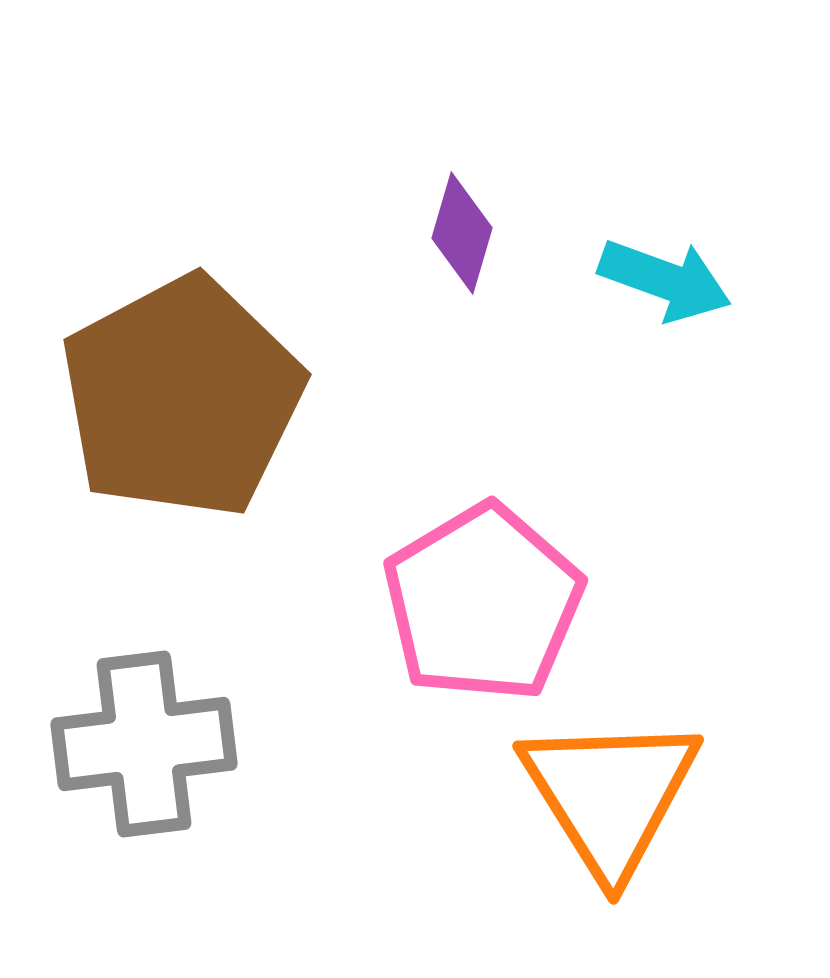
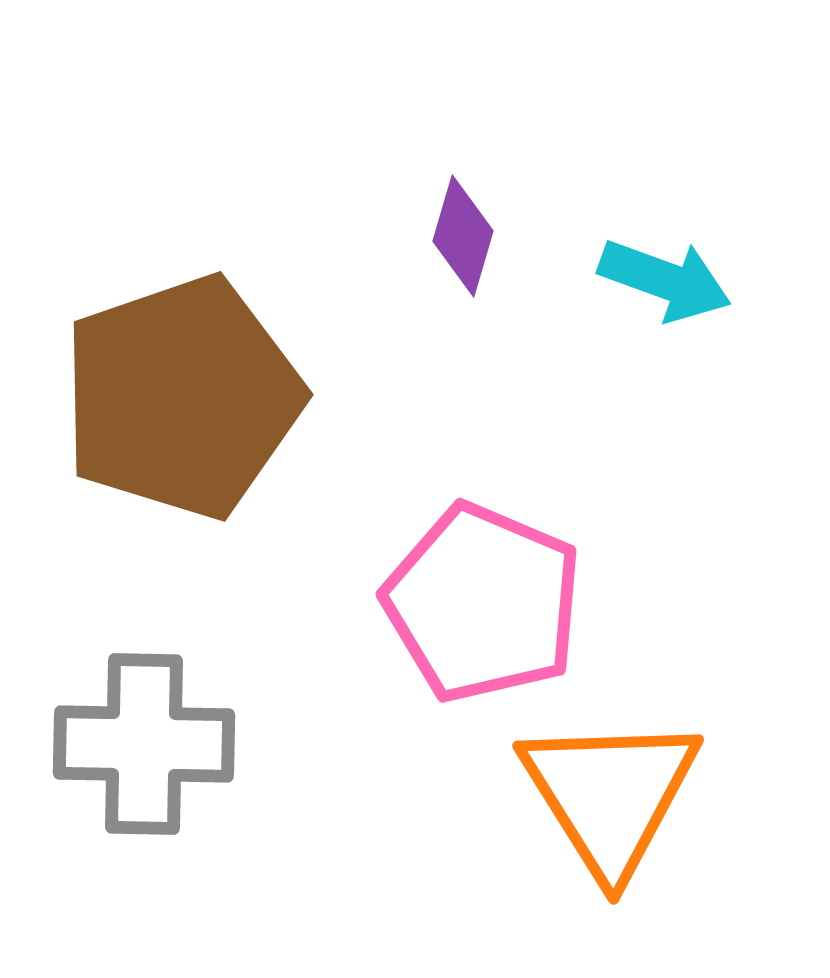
purple diamond: moved 1 px right, 3 px down
brown pentagon: rotated 9 degrees clockwise
pink pentagon: rotated 18 degrees counterclockwise
gray cross: rotated 8 degrees clockwise
